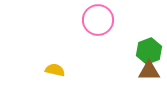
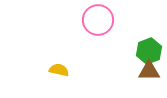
yellow semicircle: moved 4 px right
